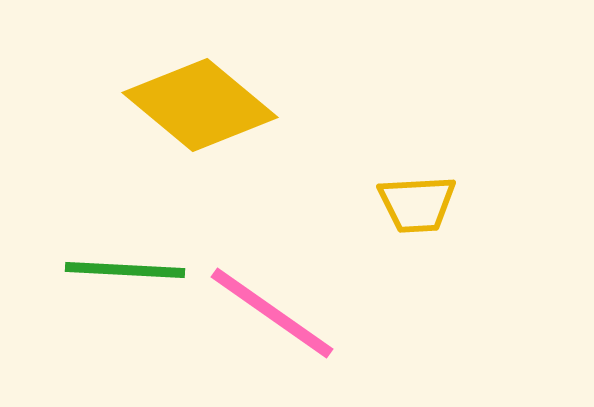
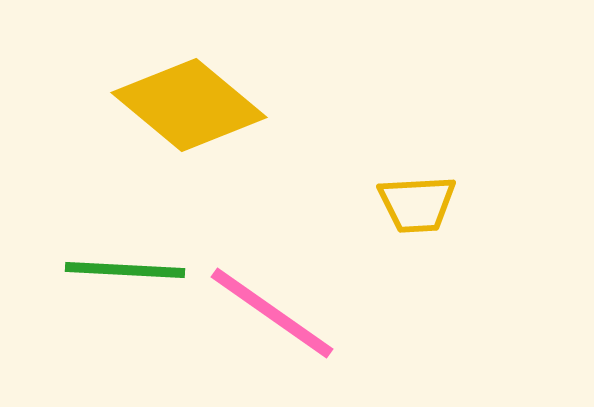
yellow diamond: moved 11 px left
